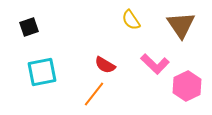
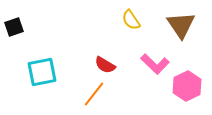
black square: moved 15 px left
